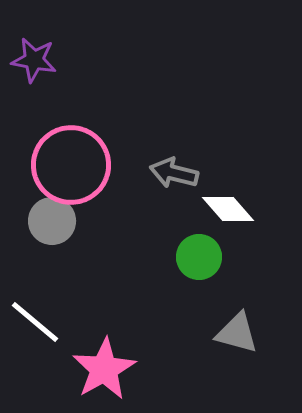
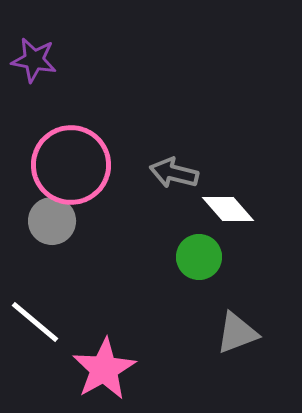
gray triangle: rotated 36 degrees counterclockwise
